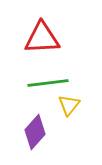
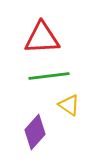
green line: moved 1 px right, 7 px up
yellow triangle: rotated 35 degrees counterclockwise
